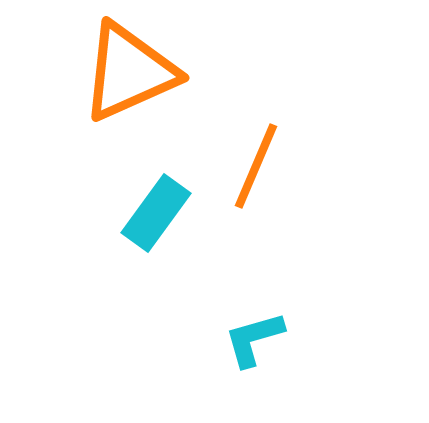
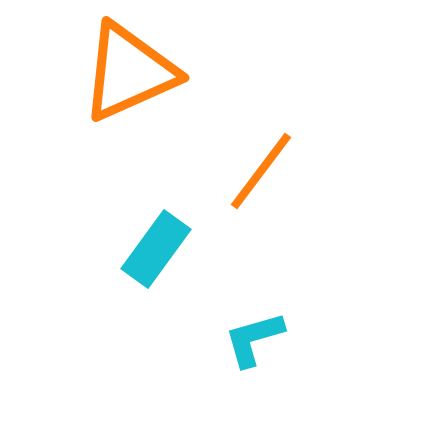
orange line: moved 5 px right, 5 px down; rotated 14 degrees clockwise
cyan rectangle: moved 36 px down
